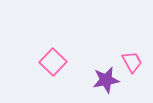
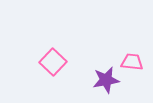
pink trapezoid: rotated 55 degrees counterclockwise
